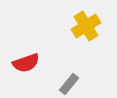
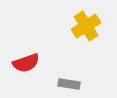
gray rectangle: rotated 60 degrees clockwise
